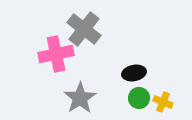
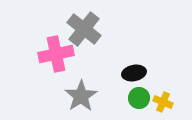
gray star: moved 1 px right, 2 px up
